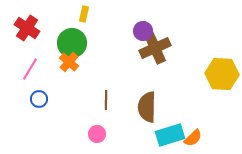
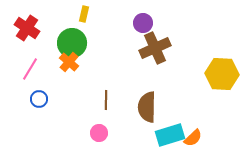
purple circle: moved 8 px up
pink circle: moved 2 px right, 1 px up
